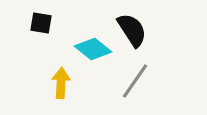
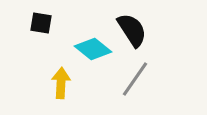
gray line: moved 2 px up
